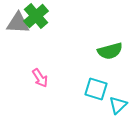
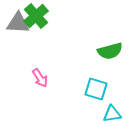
cyan triangle: moved 6 px left, 9 px down; rotated 36 degrees clockwise
